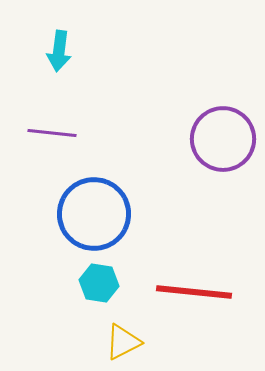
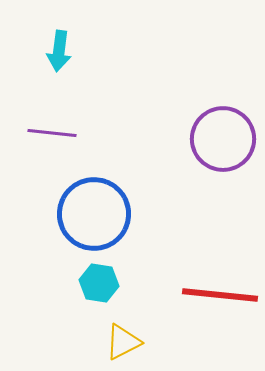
red line: moved 26 px right, 3 px down
